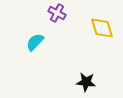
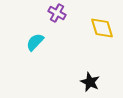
black star: moved 4 px right; rotated 18 degrees clockwise
